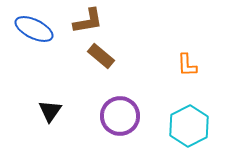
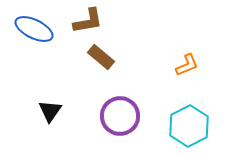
brown rectangle: moved 1 px down
orange L-shape: rotated 110 degrees counterclockwise
